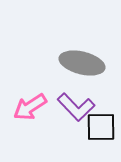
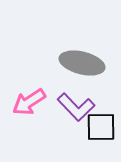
pink arrow: moved 1 px left, 5 px up
